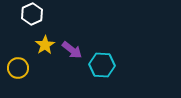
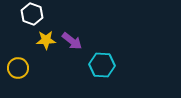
white hexagon: rotated 15 degrees counterclockwise
yellow star: moved 1 px right, 5 px up; rotated 30 degrees clockwise
purple arrow: moved 9 px up
